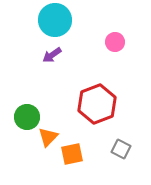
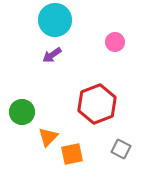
green circle: moved 5 px left, 5 px up
